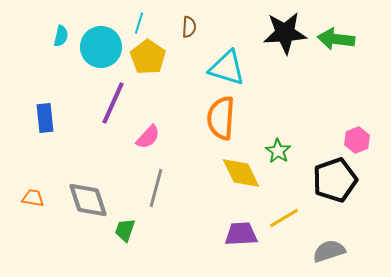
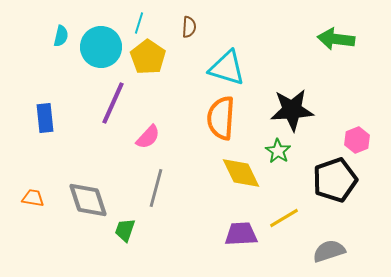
black star: moved 7 px right, 77 px down
